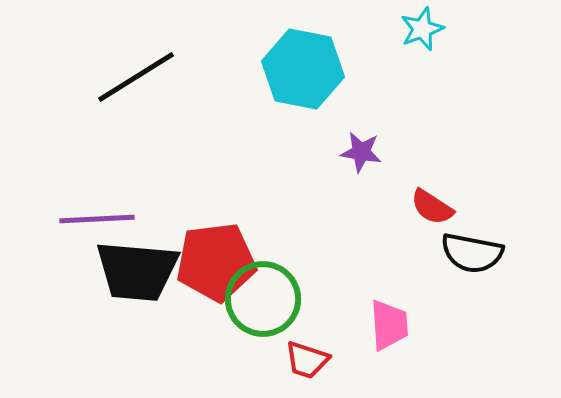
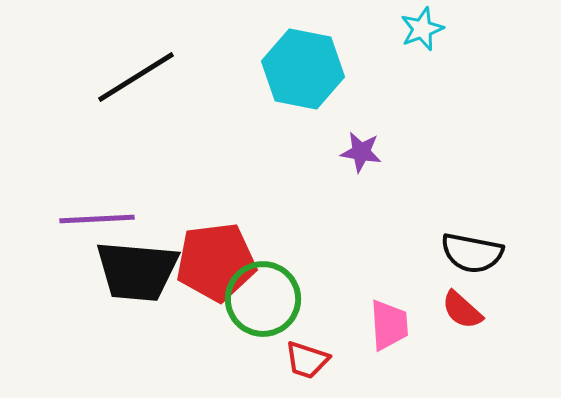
red semicircle: moved 30 px right, 103 px down; rotated 9 degrees clockwise
